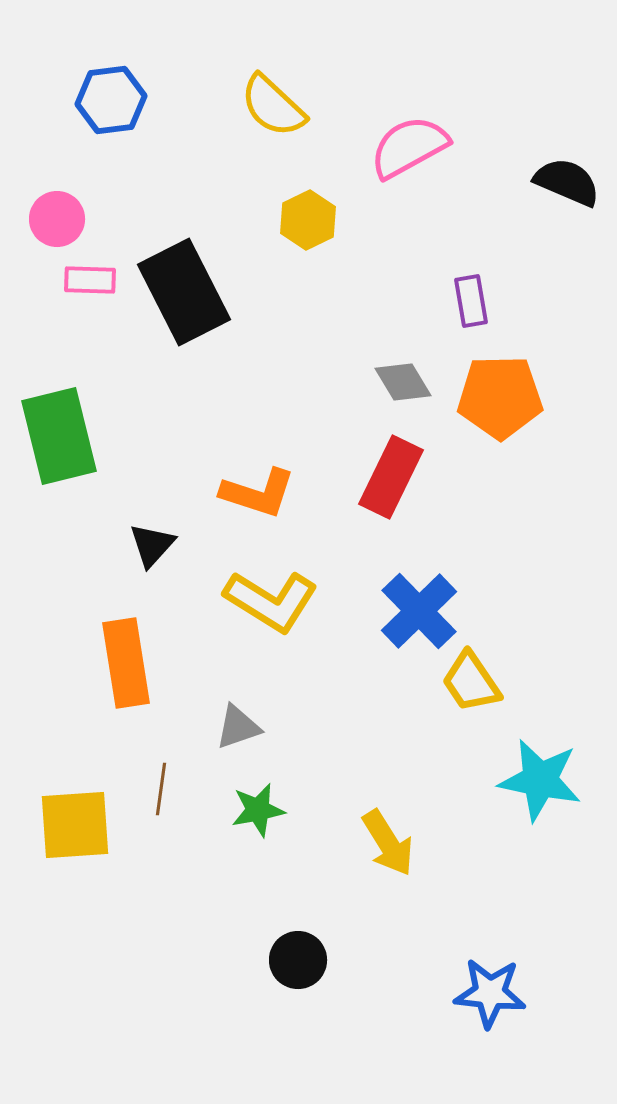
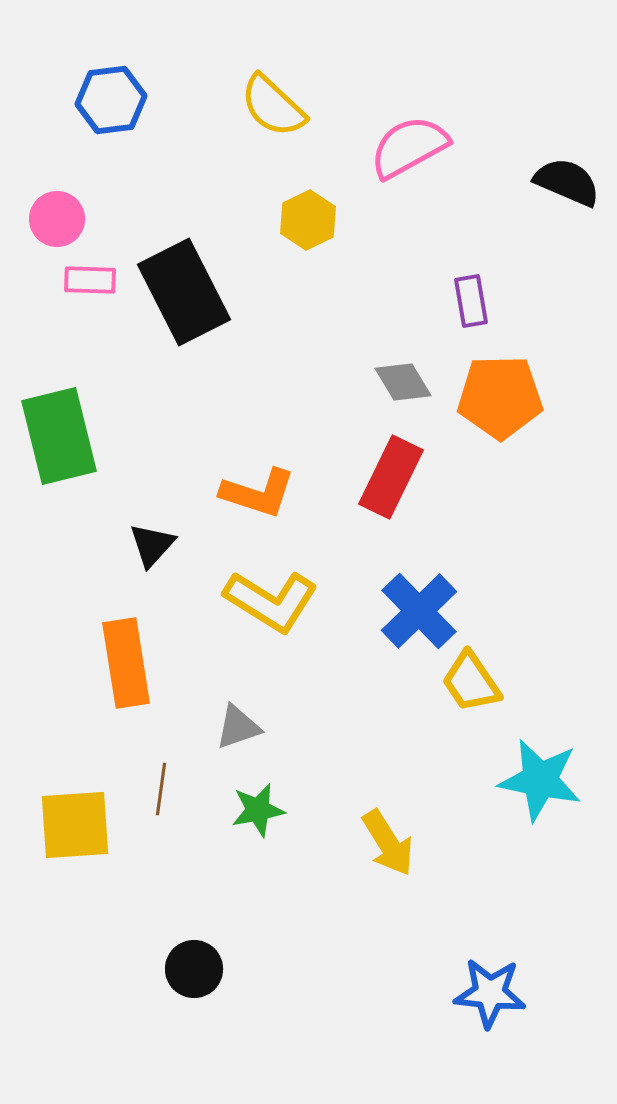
black circle: moved 104 px left, 9 px down
